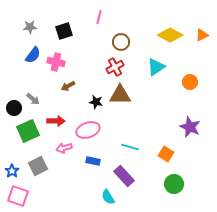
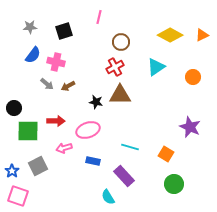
orange circle: moved 3 px right, 5 px up
gray arrow: moved 14 px right, 15 px up
green square: rotated 25 degrees clockwise
